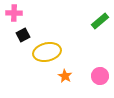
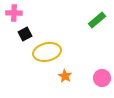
green rectangle: moved 3 px left, 1 px up
black square: moved 2 px right, 1 px up
pink circle: moved 2 px right, 2 px down
